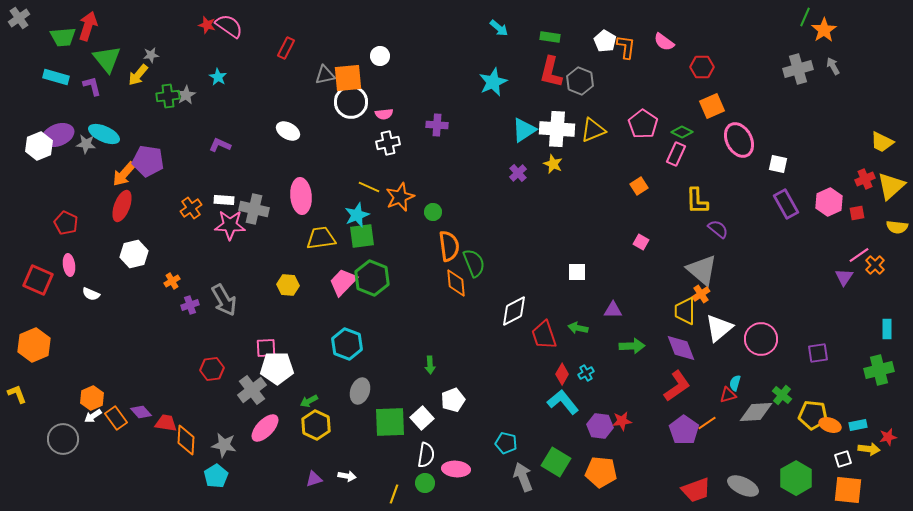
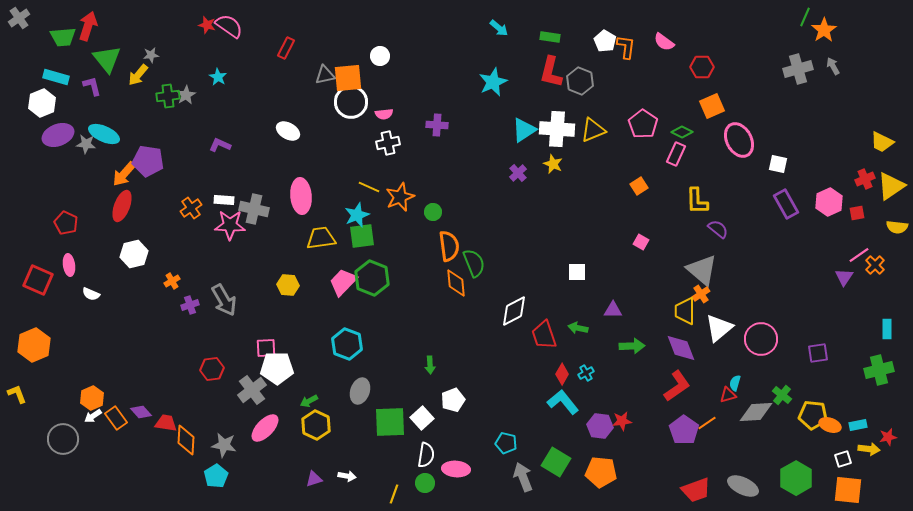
white hexagon at (39, 146): moved 3 px right, 43 px up
yellow triangle at (891, 186): rotated 8 degrees clockwise
